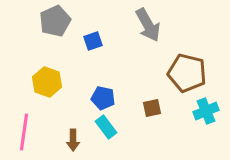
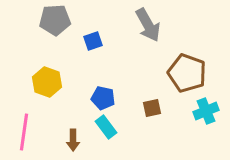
gray pentagon: moved 1 px up; rotated 20 degrees clockwise
brown pentagon: rotated 6 degrees clockwise
